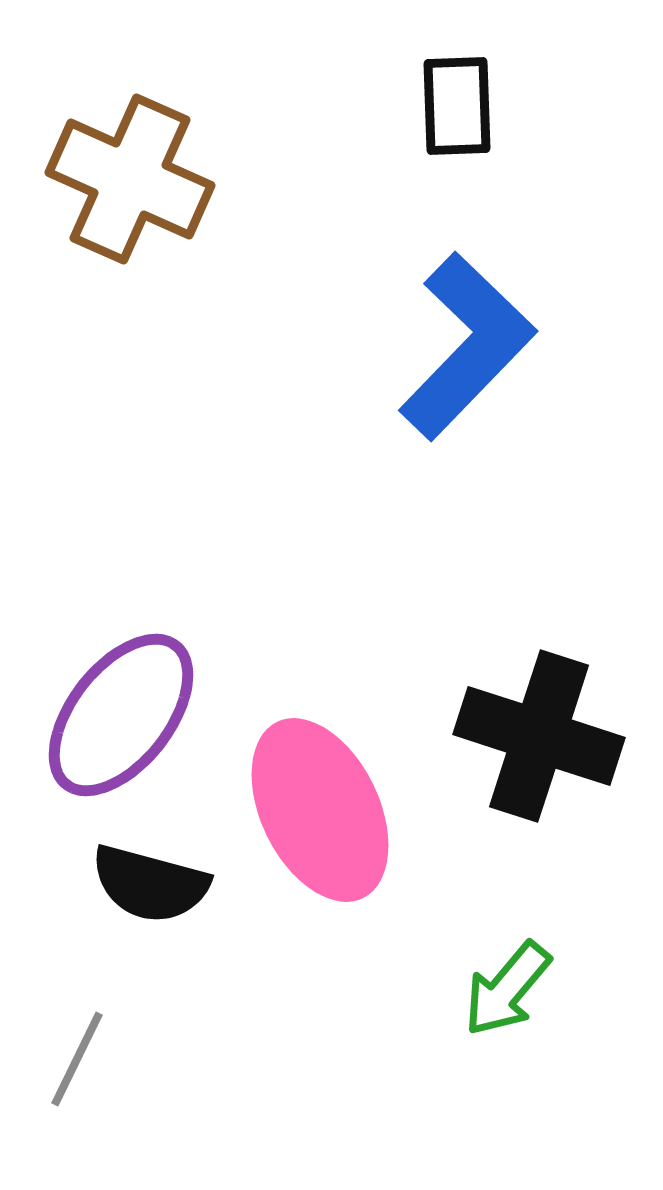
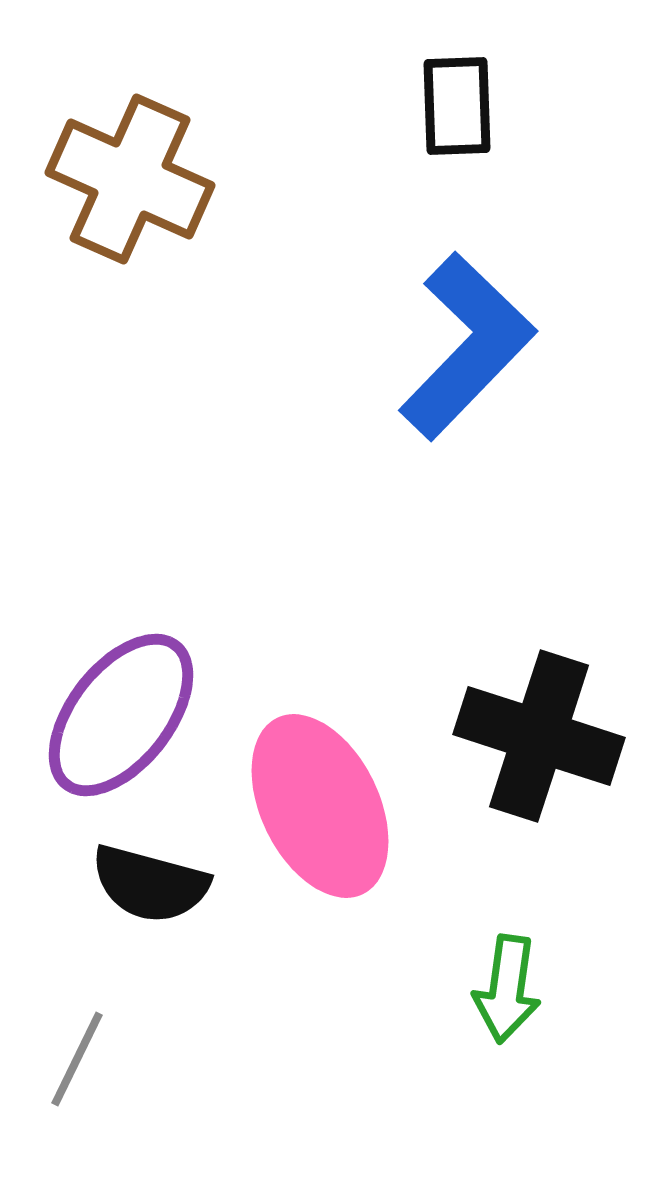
pink ellipse: moved 4 px up
green arrow: rotated 32 degrees counterclockwise
